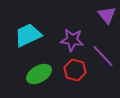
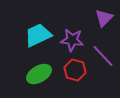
purple triangle: moved 3 px left, 3 px down; rotated 24 degrees clockwise
cyan trapezoid: moved 10 px right
